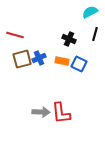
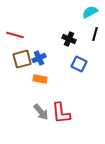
orange rectangle: moved 22 px left, 18 px down
gray arrow: rotated 48 degrees clockwise
